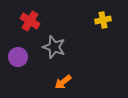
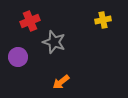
red cross: rotated 36 degrees clockwise
gray star: moved 5 px up
orange arrow: moved 2 px left
